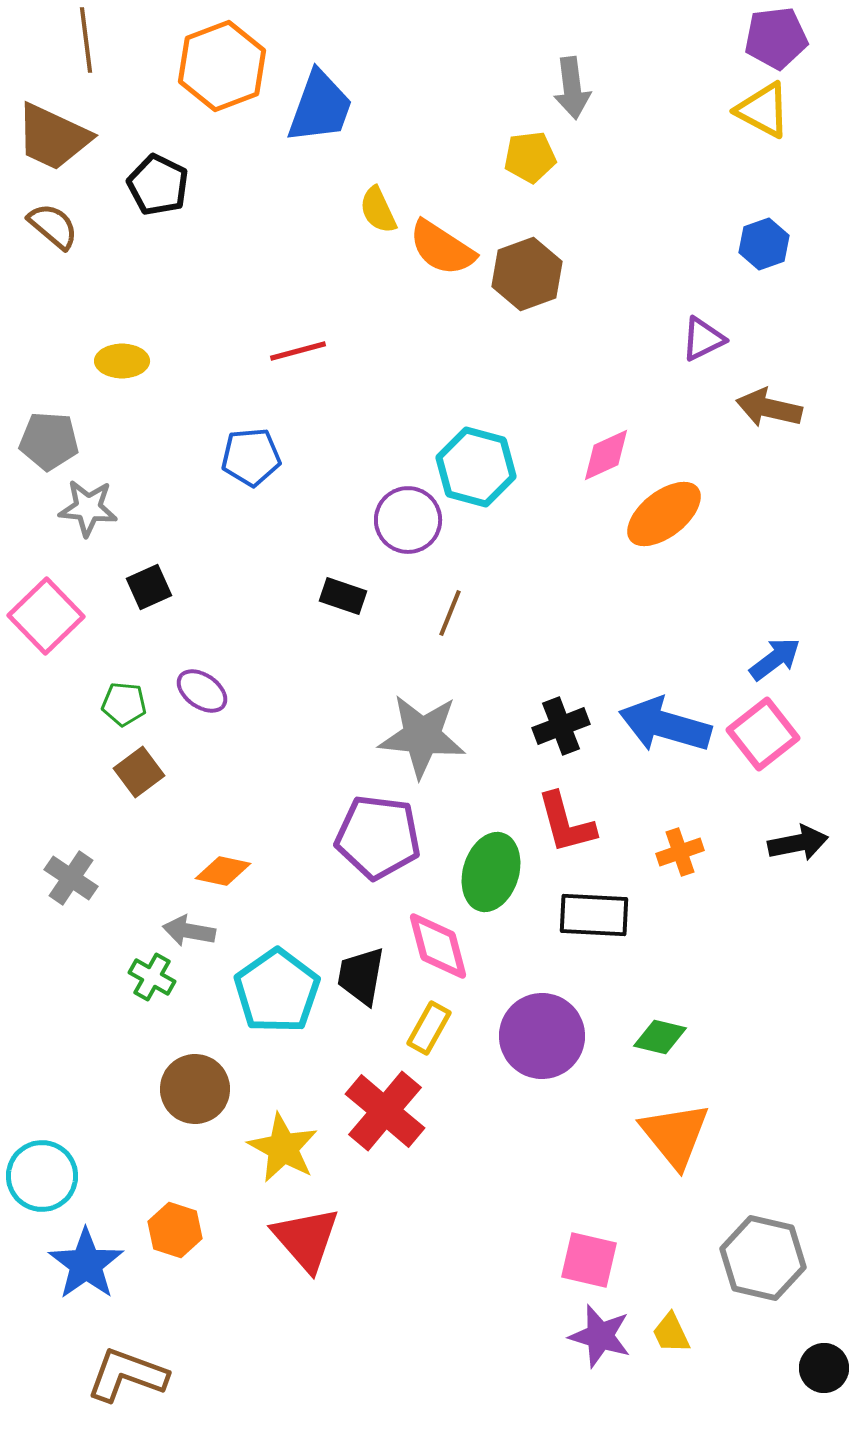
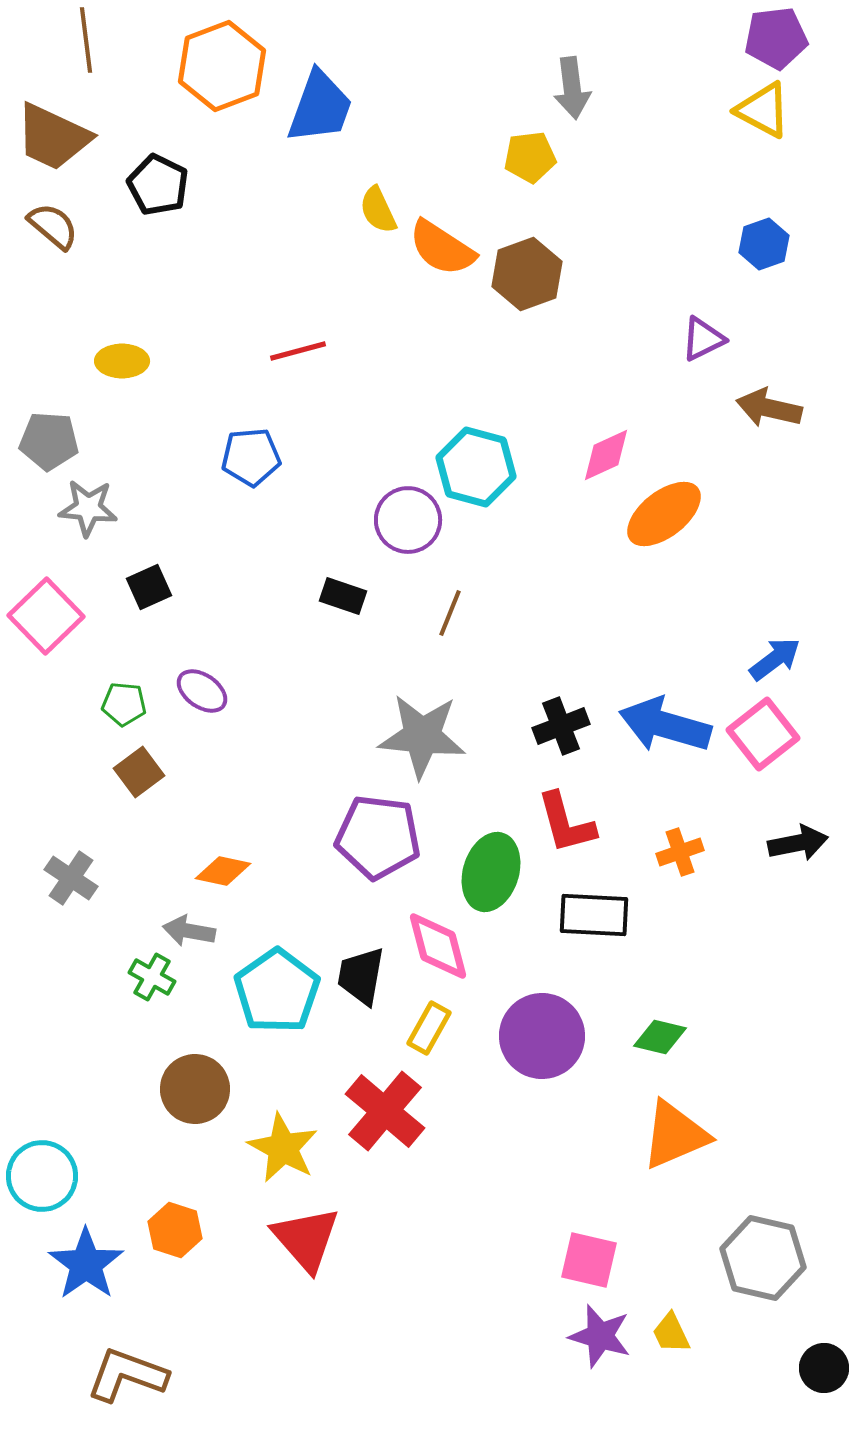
orange triangle at (675, 1135): rotated 46 degrees clockwise
